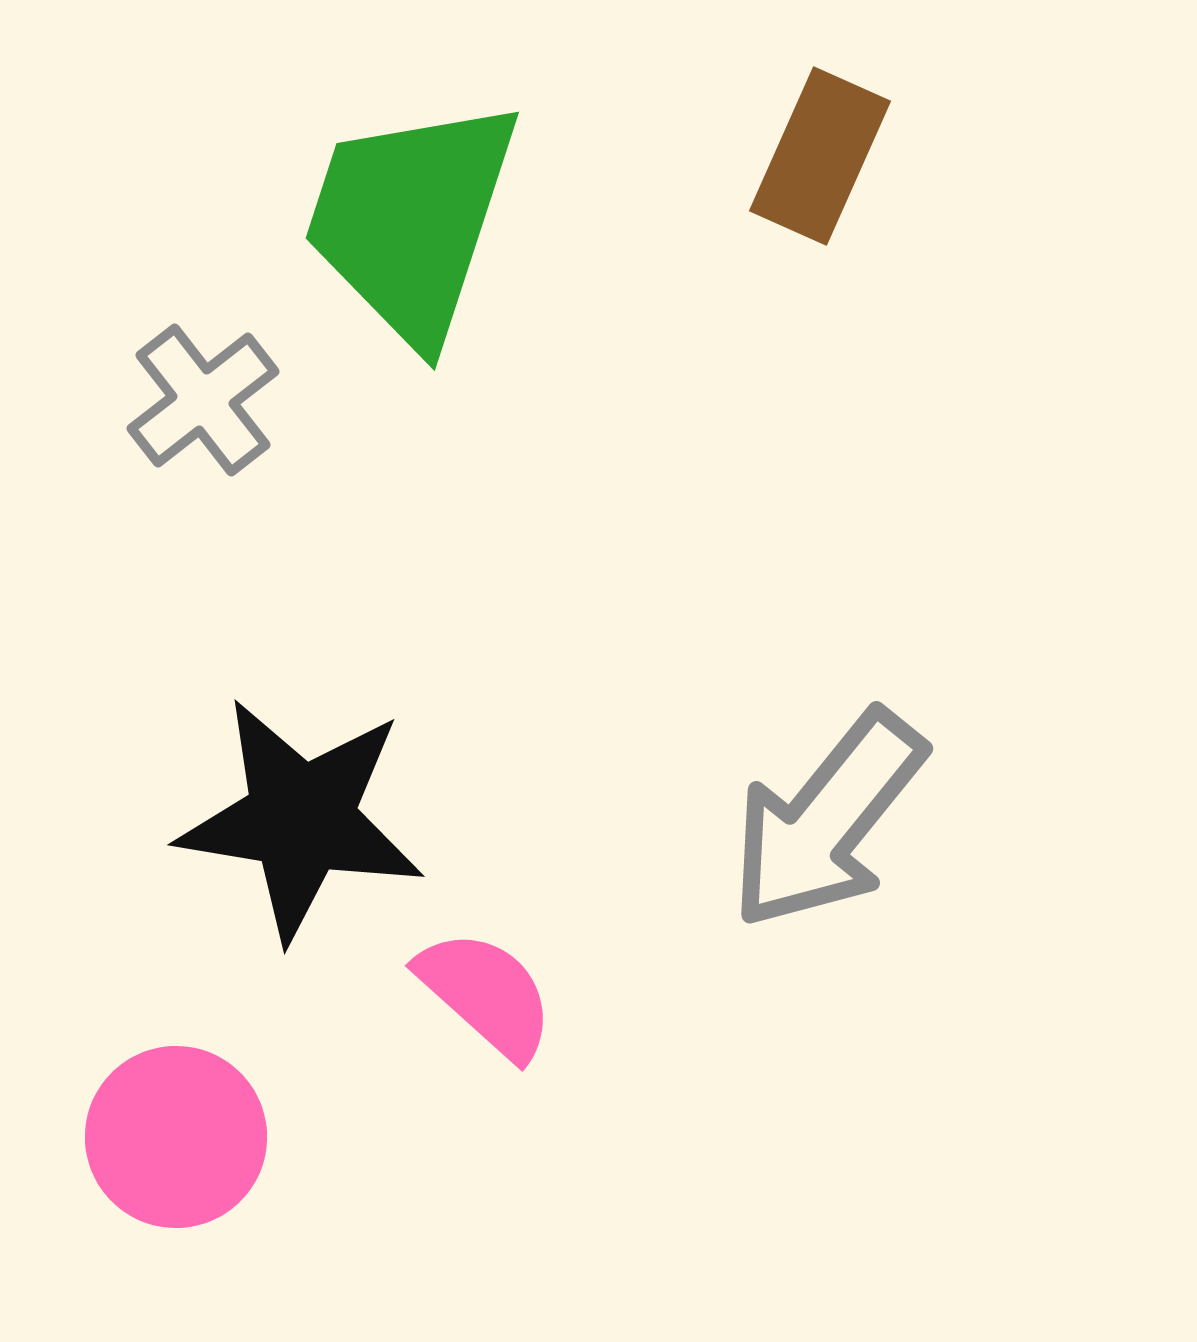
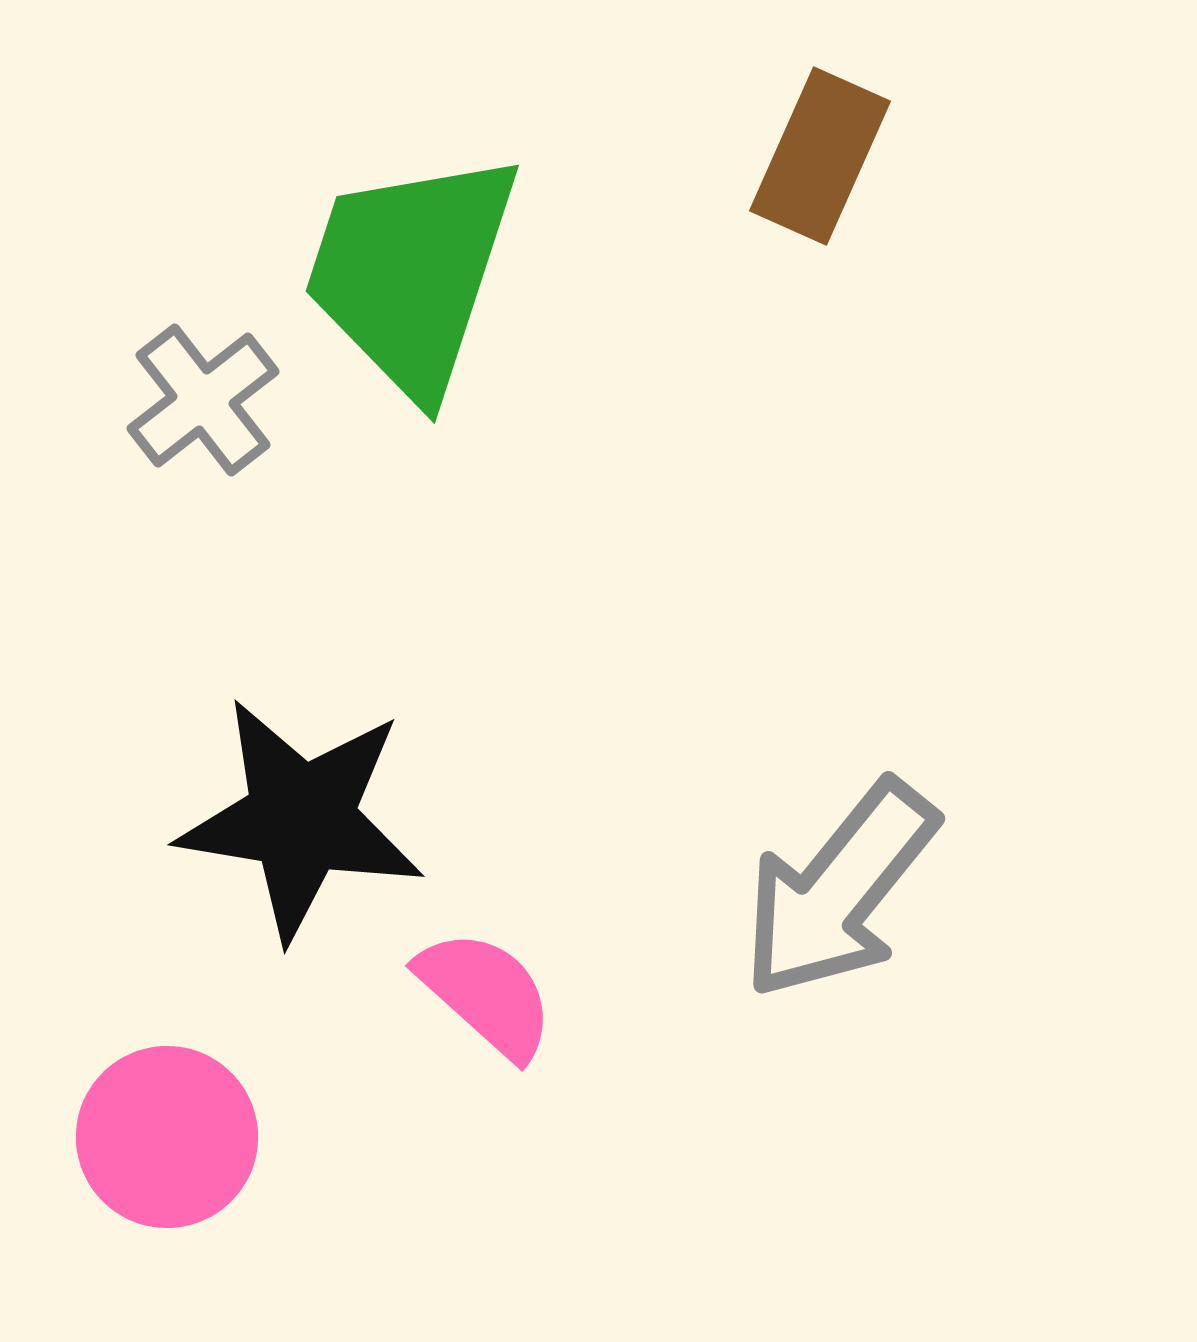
green trapezoid: moved 53 px down
gray arrow: moved 12 px right, 70 px down
pink circle: moved 9 px left
